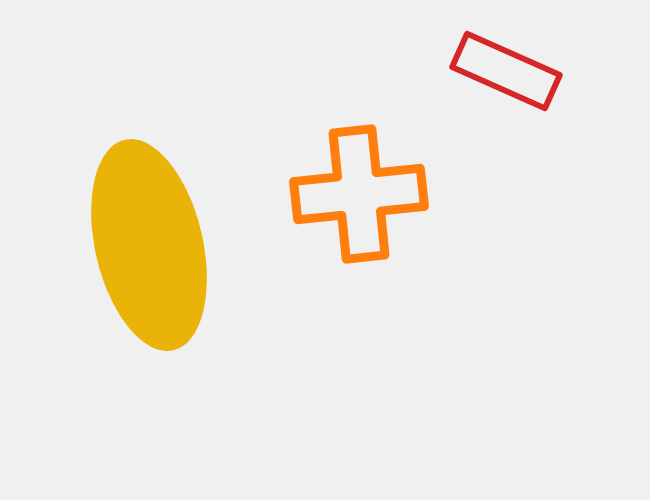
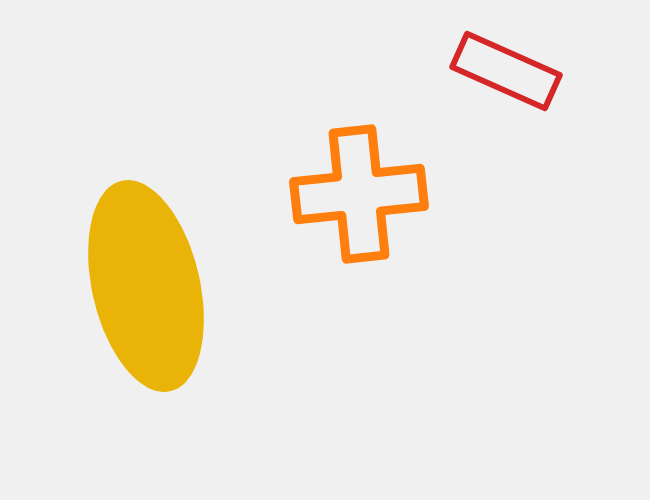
yellow ellipse: moved 3 px left, 41 px down
